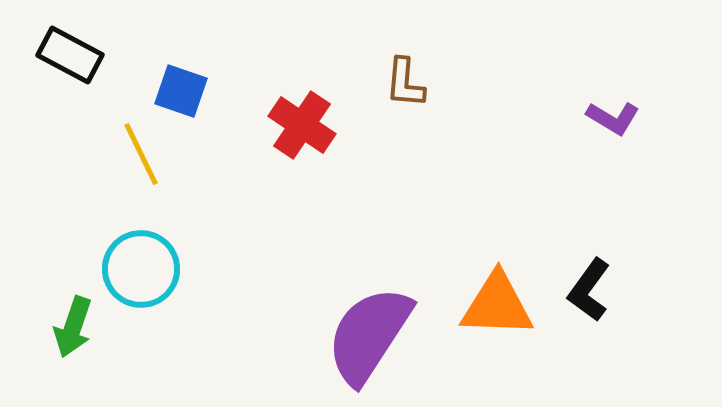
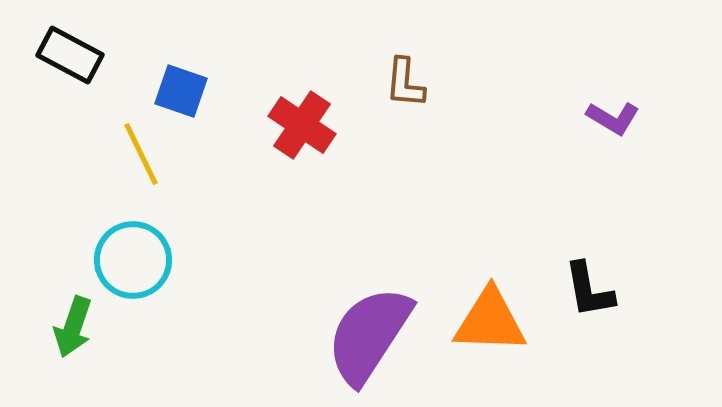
cyan circle: moved 8 px left, 9 px up
black L-shape: rotated 46 degrees counterclockwise
orange triangle: moved 7 px left, 16 px down
